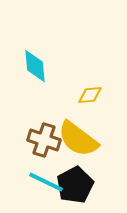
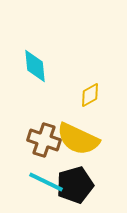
yellow diamond: rotated 25 degrees counterclockwise
yellow semicircle: rotated 12 degrees counterclockwise
black pentagon: rotated 12 degrees clockwise
